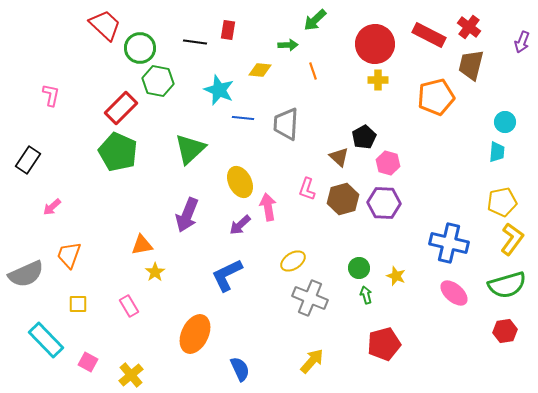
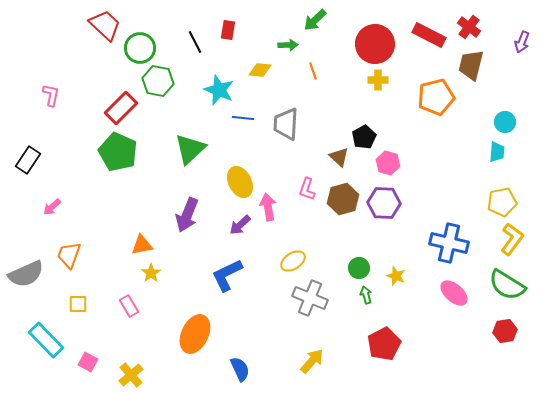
black line at (195, 42): rotated 55 degrees clockwise
yellow star at (155, 272): moved 4 px left, 1 px down
green semicircle at (507, 285): rotated 48 degrees clockwise
red pentagon at (384, 344): rotated 12 degrees counterclockwise
